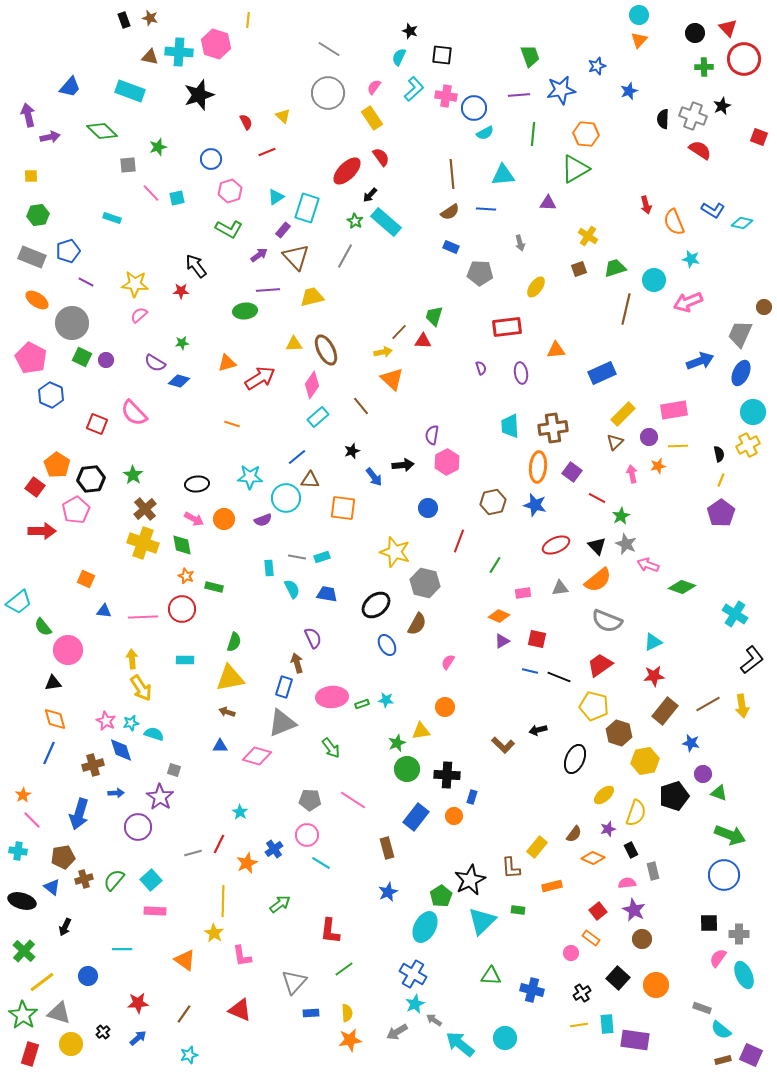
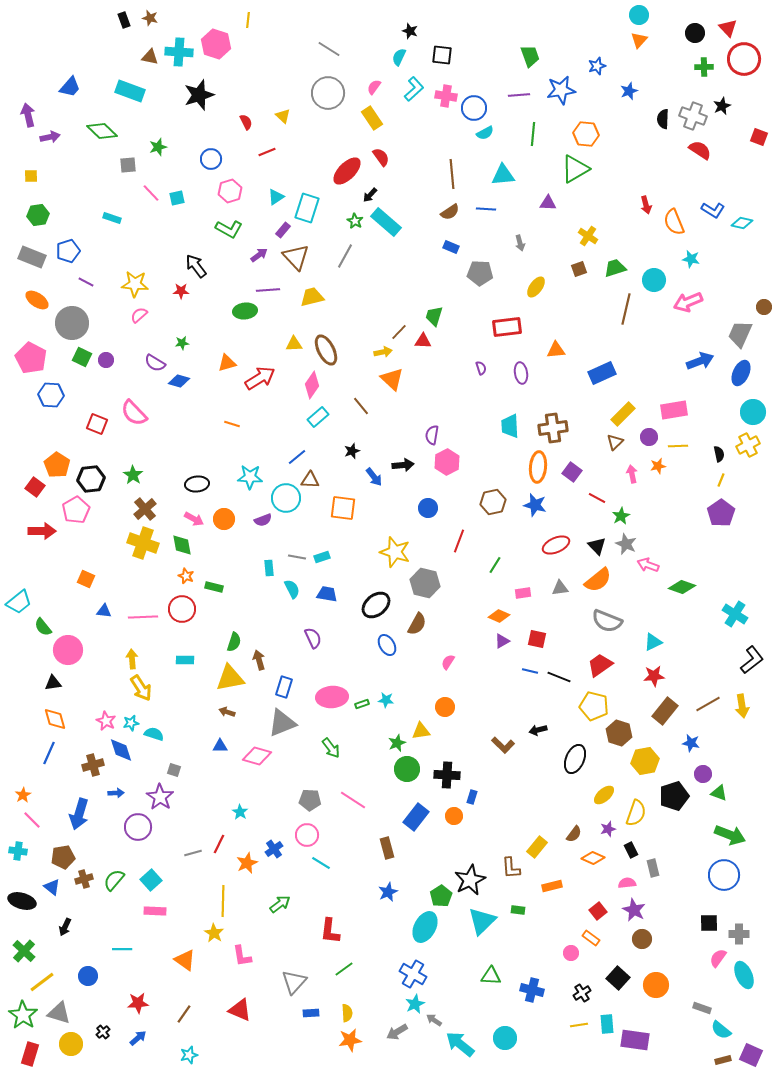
blue hexagon at (51, 395): rotated 20 degrees counterclockwise
brown arrow at (297, 663): moved 38 px left, 3 px up
gray rectangle at (653, 871): moved 3 px up
